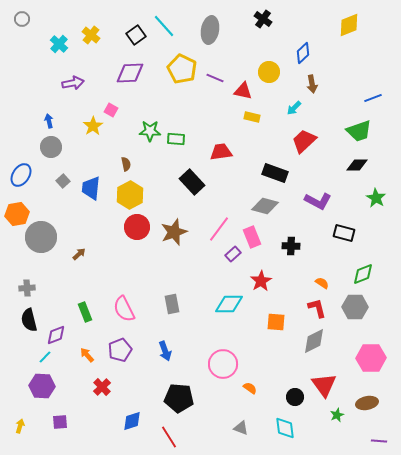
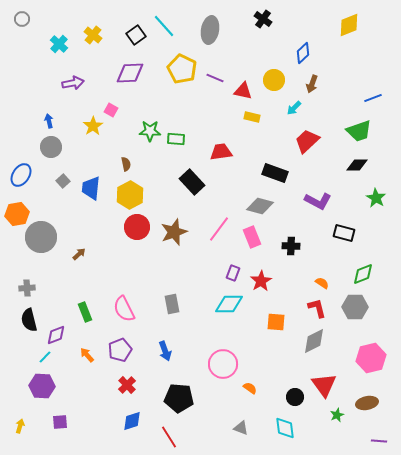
yellow cross at (91, 35): moved 2 px right
yellow circle at (269, 72): moved 5 px right, 8 px down
brown arrow at (312, 84): rotated 30 degrees clockwise
red trapezoid at (304, 141): moved 3 px right
gray diamond at (265, 206): moved 5 px left
purple rectangle at (233, 254): moved 19 px down; rotated 28 degrees counterclockwise
pink hexagon at (371, 358): rotated 12 degrees counterclockwise
red cross at (102, 387): moved 25 px right, 2 px up
